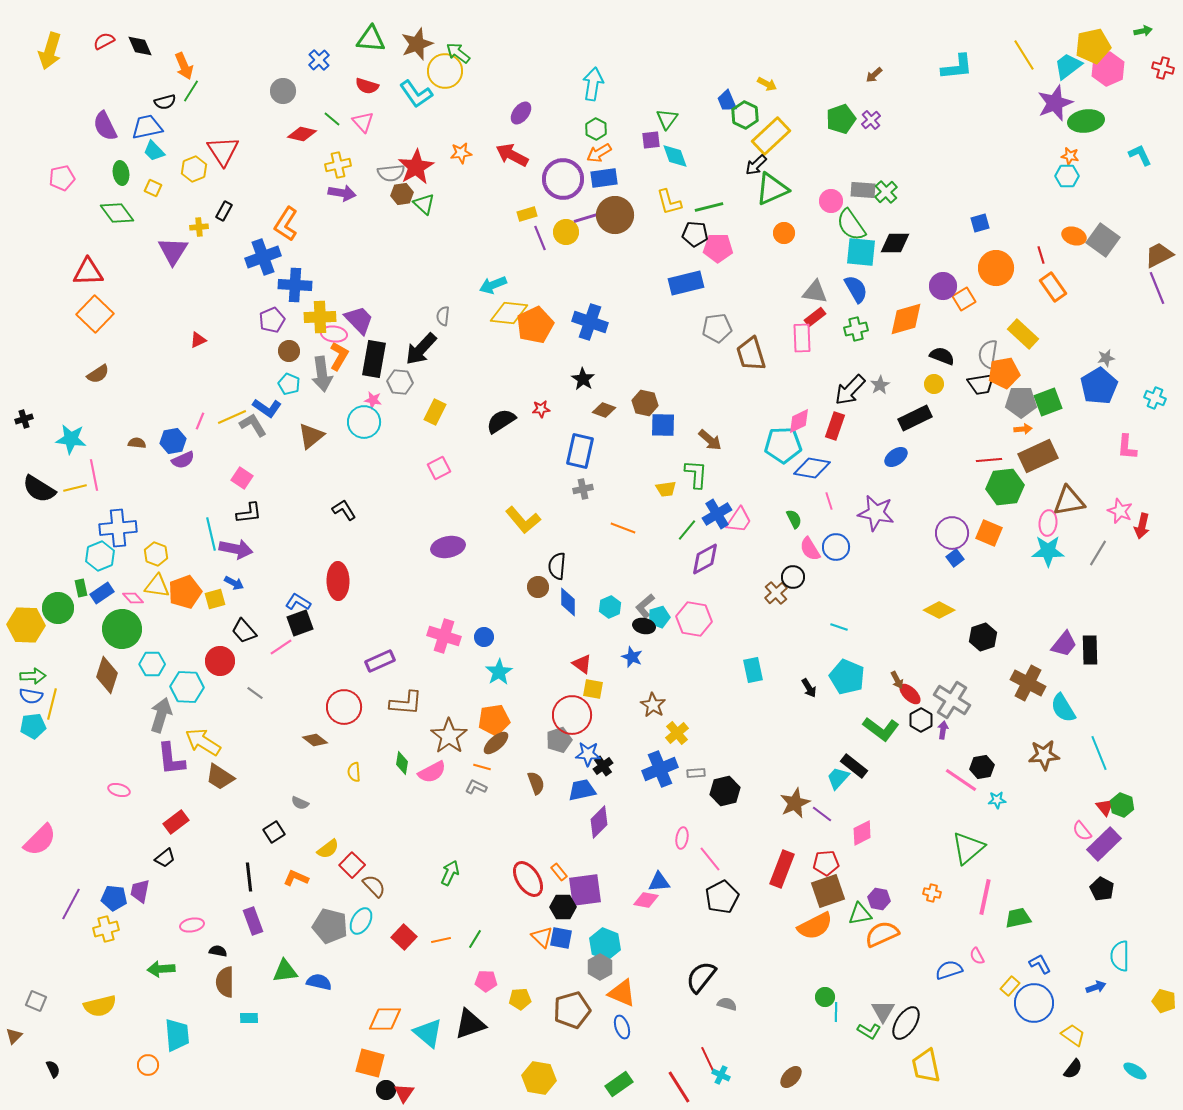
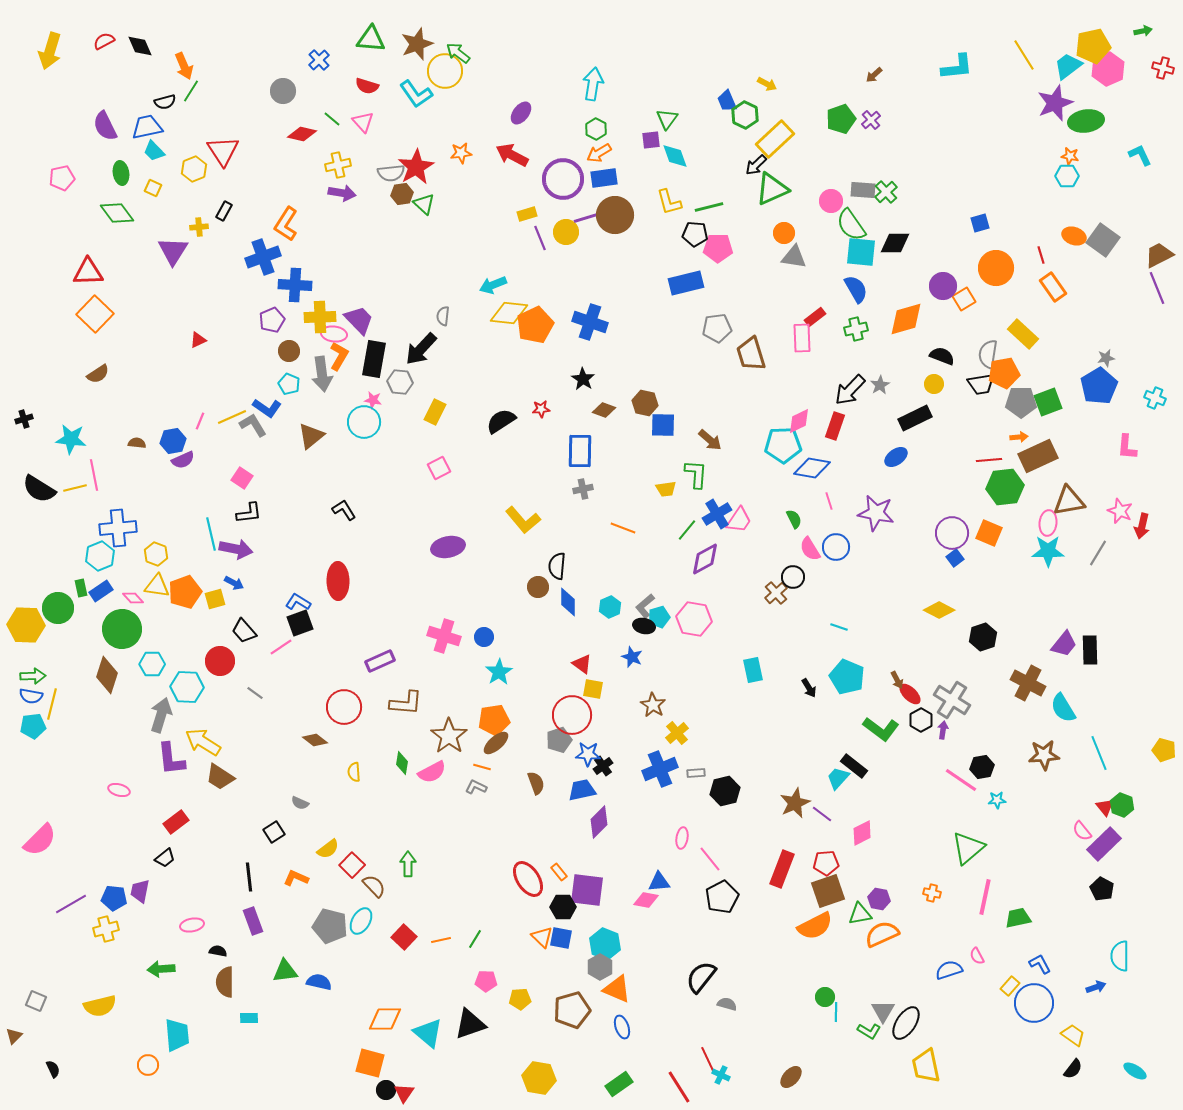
yellow rectangle at (771, 136): moved 4 px right, 3 px down
gray triangle at (815, 292): moved 21 px left, 35 px up
orange arrow at (1023, 429): moved 4 px left, 8 px down
blue rectangle at (580, 451): rotated 12 degrees counterclockwise
blue rectangle at (102, 593): moved 1 px left, 2 px up
green arrow at (450, 873): moved 42 px left, 9 px up; rotated 25 degrees counterclockwise
purple square at (585, 890): moved 2 px right; rotated 15 degrees clockwise
purple line at (71, 904): rotated 32 degrees clockwise
orange triangle at (622, 993): moved 5 px left, 4 px up
yellow pentagon at (1164, 1001): moved 251 px up
